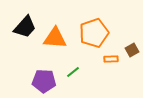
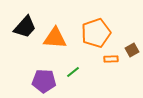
orange pentagon: moved 2 px right
